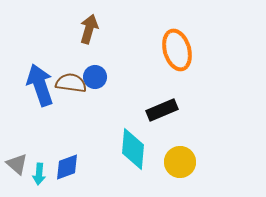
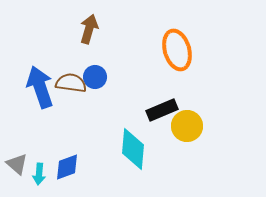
blue arrow: moved 2 px down
yellow circle: moved 7 px right, 36 px up
